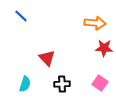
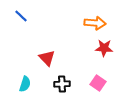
pink square: moved 2 px left
